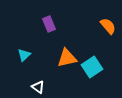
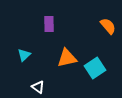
purple rectangle: rotated 21 degrees clockwise
cyan square: moved 3 px right, 1 px down
